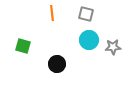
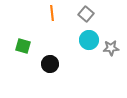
gray square: rotated 28 degrees clockwise
gray star: moved 2 px left, 1 px down
black circle: moved 7 px left
